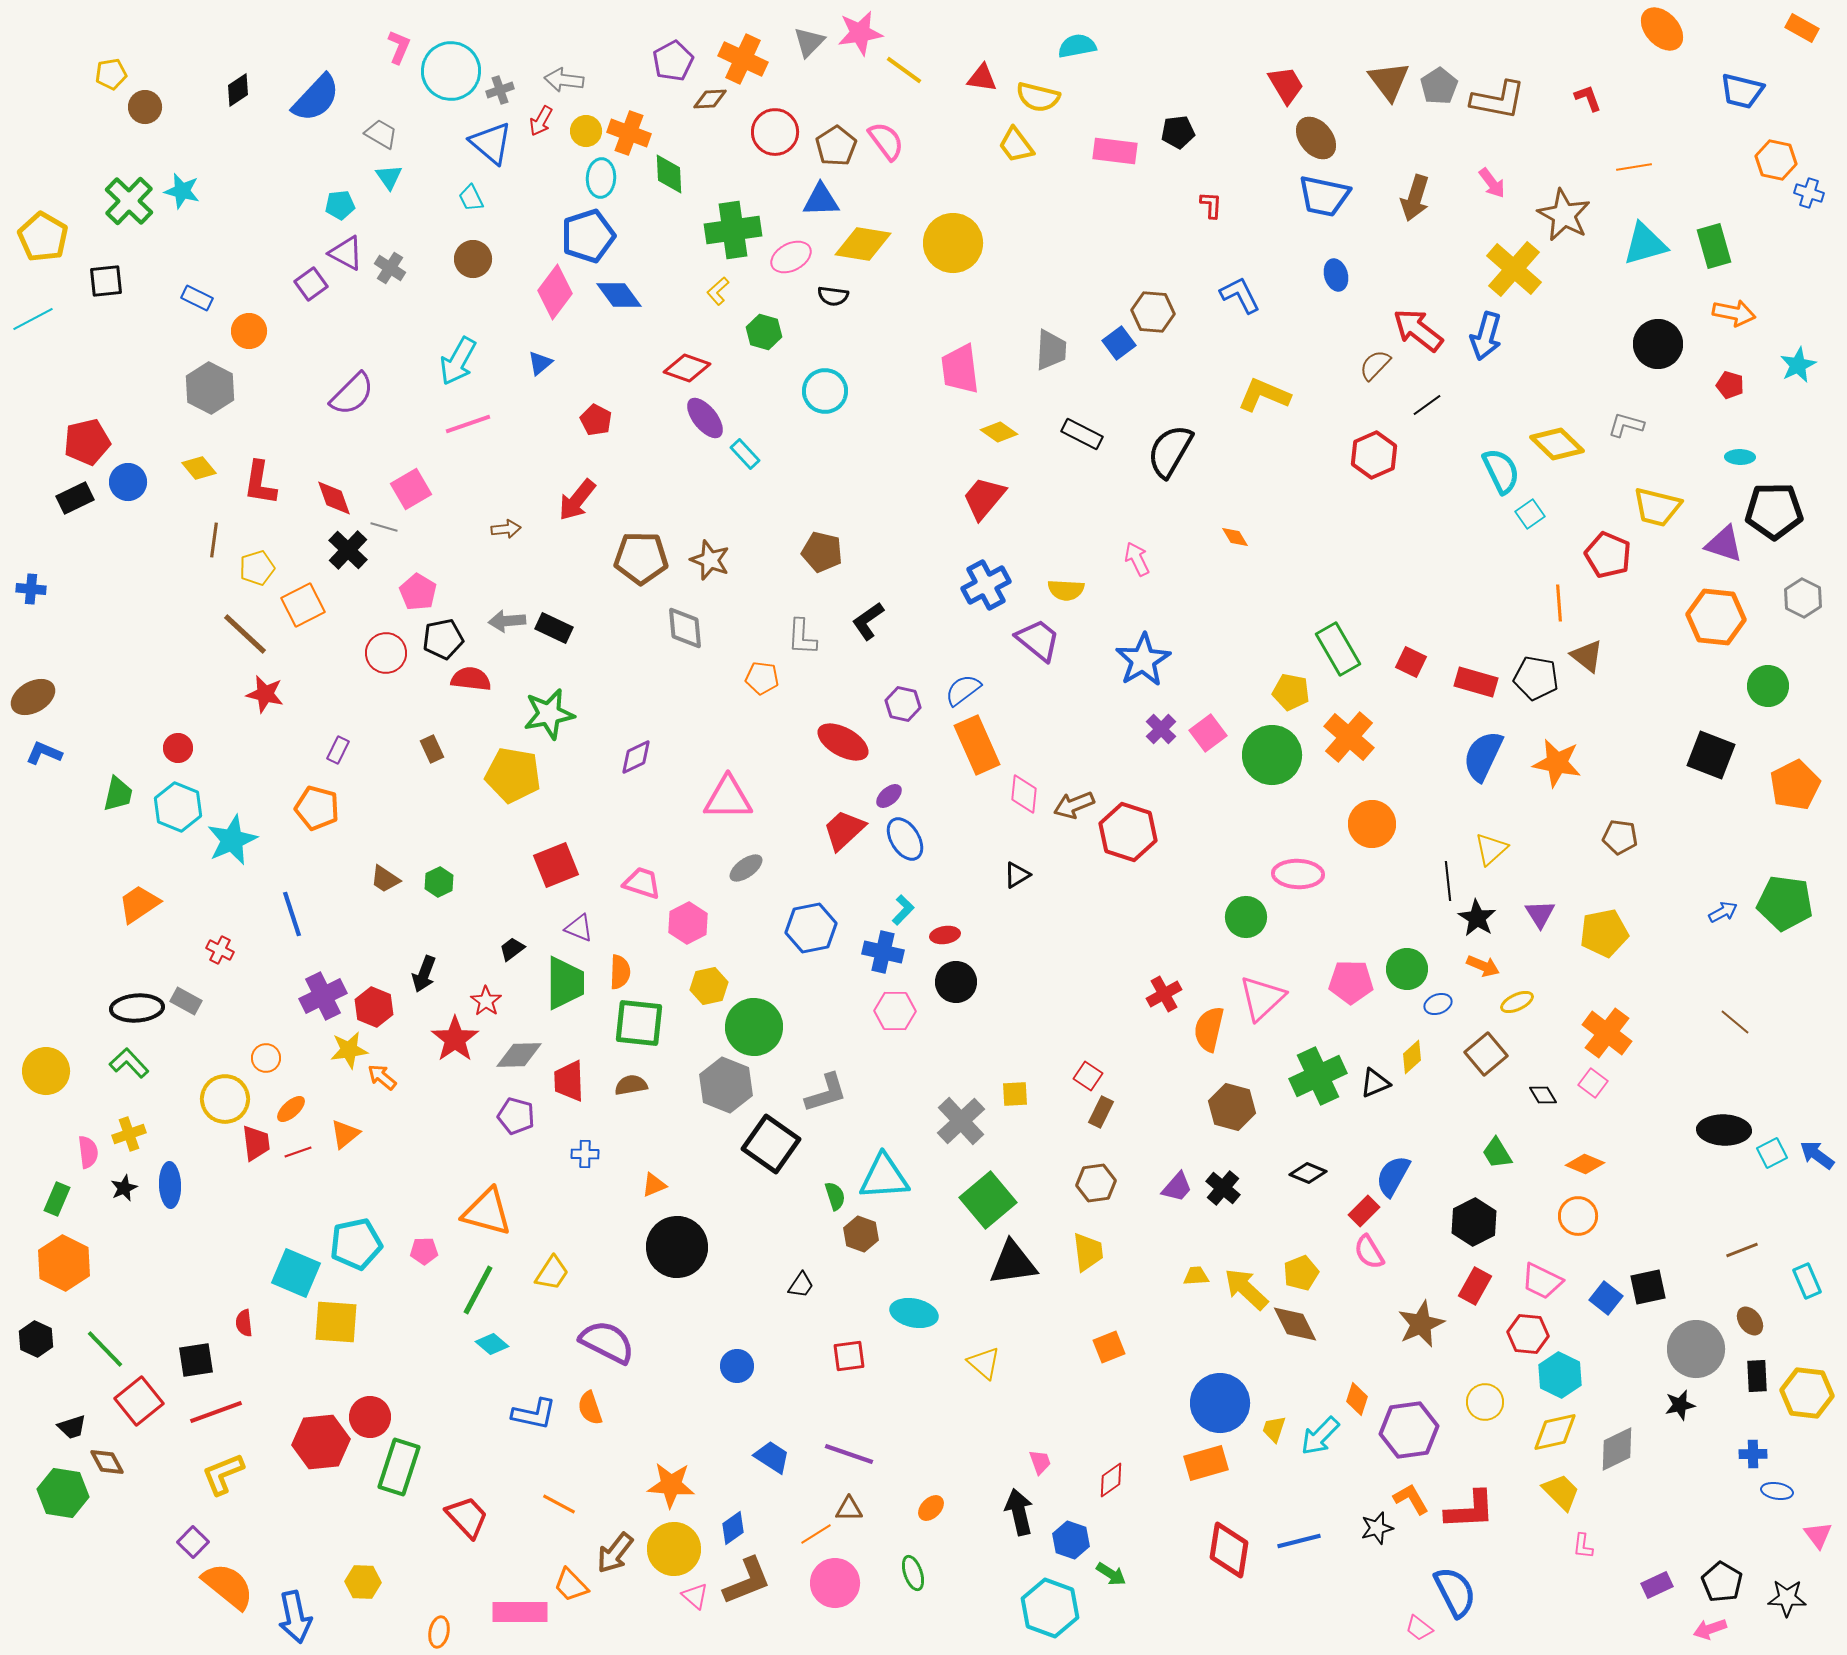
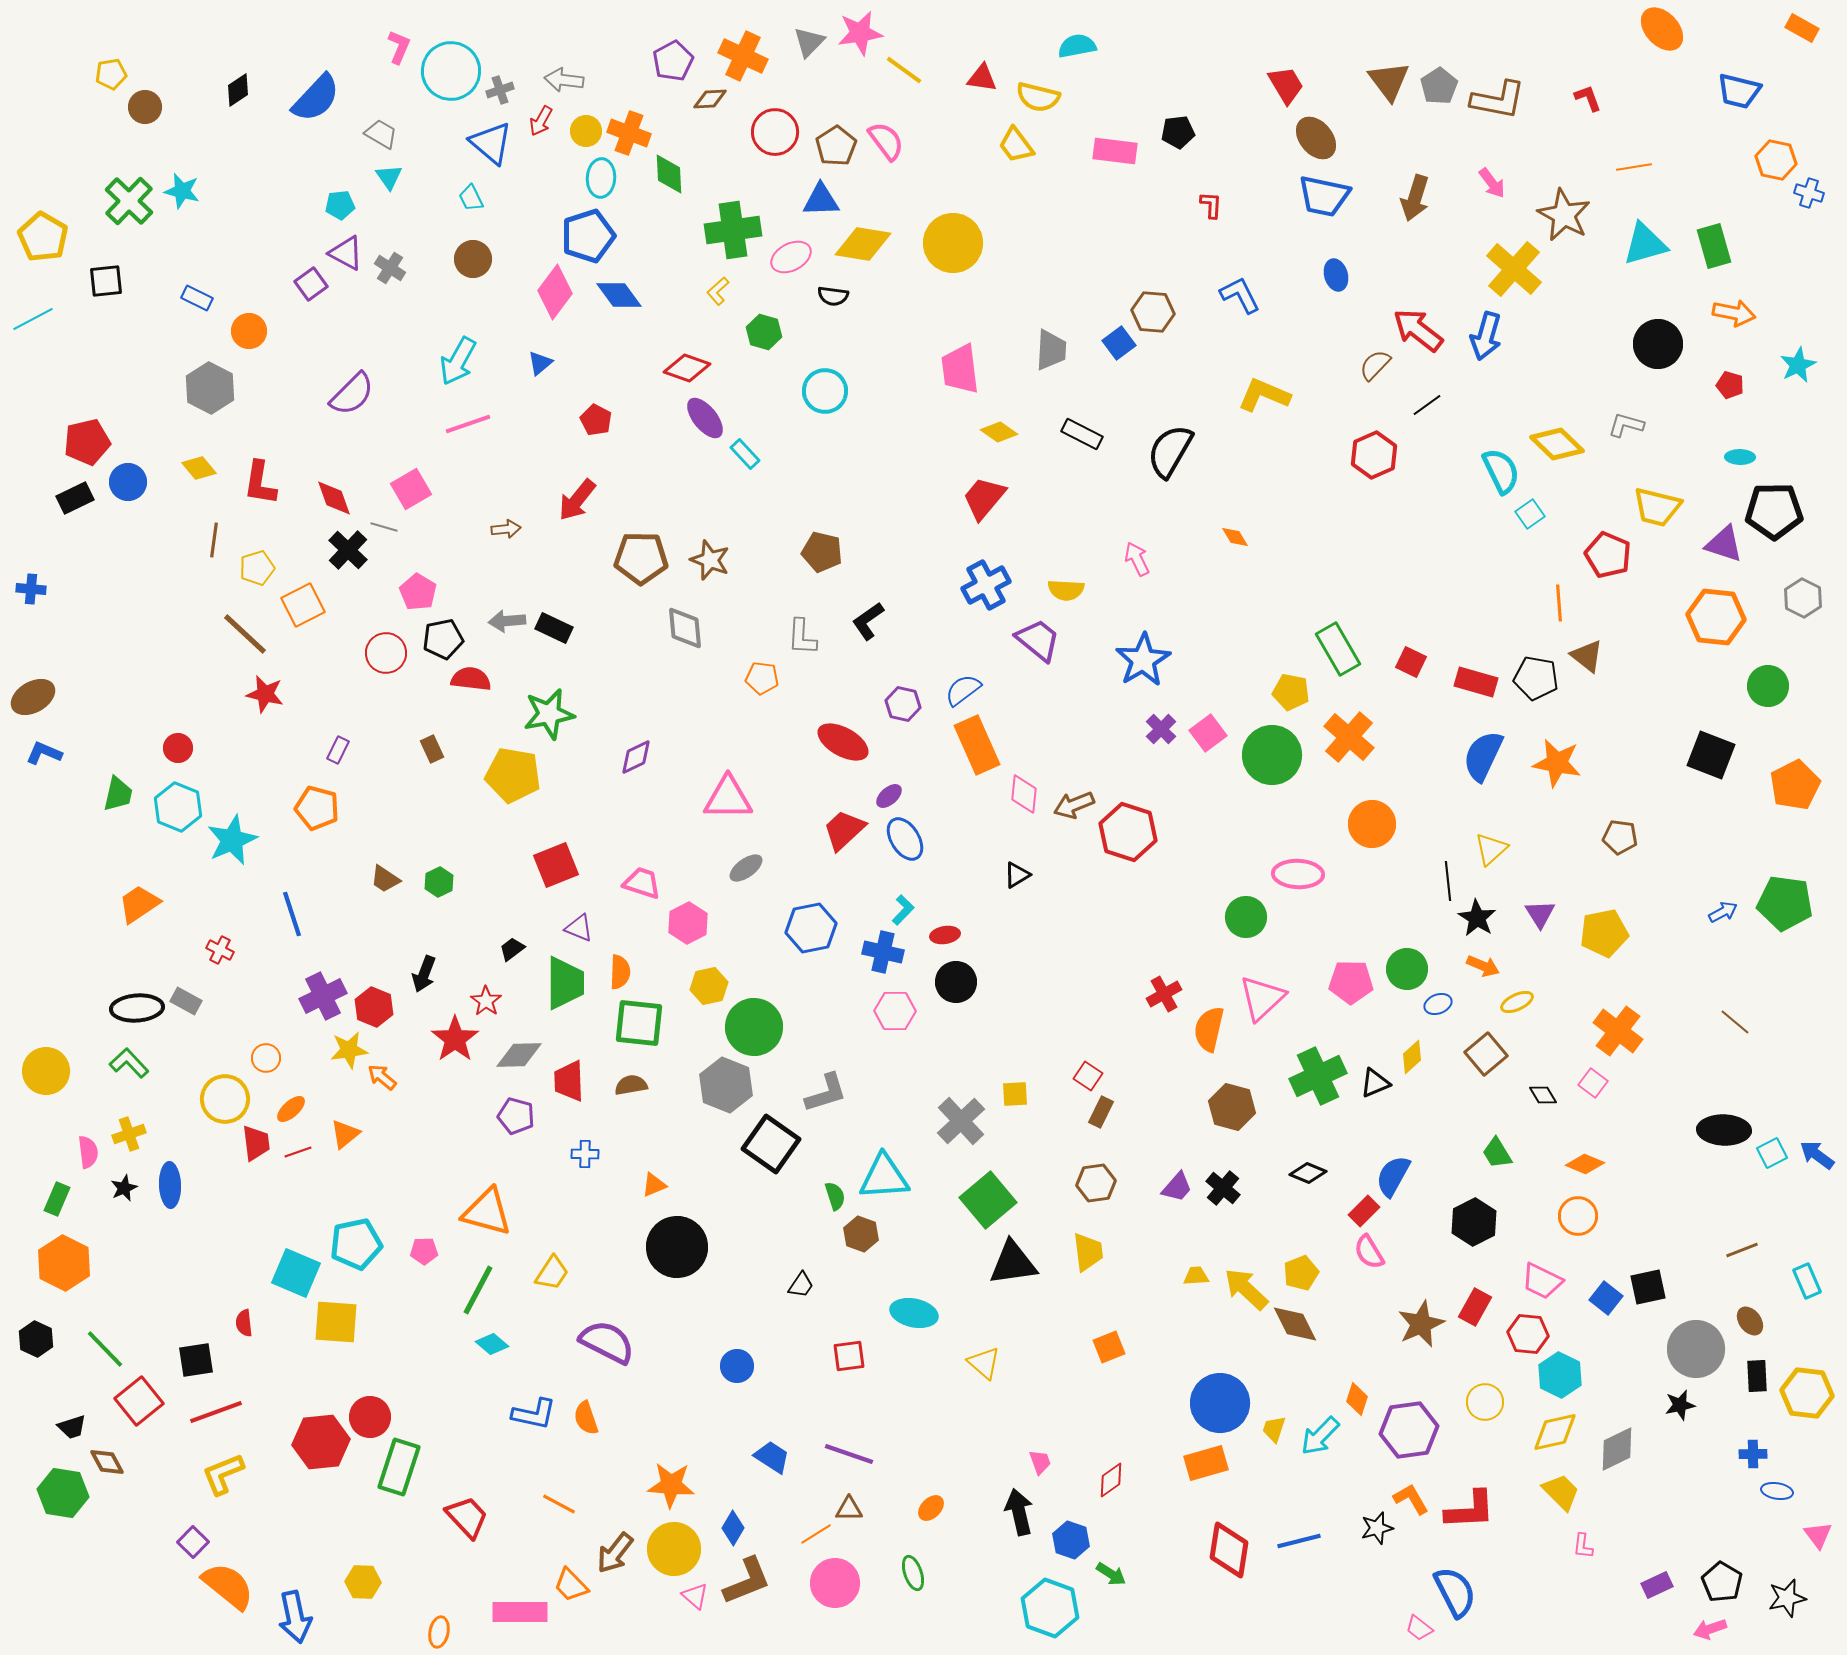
orange cross at (743, 59): moved 3 px up
blue trapezoid at (1742, 91): moved 3 px left
orange cross at (1607, 1033): moved 11 px right, 2 px up
red rectangle at (1475, 1286): moved 21 px down
orange semicircle at (590, 1408): moved 4 px left, 10 px down
blue diamond at (733, 1528): rotated 24 degrees counterclockwise
black star at (1787, 1598): rotated 15 degrees counterclockwise
